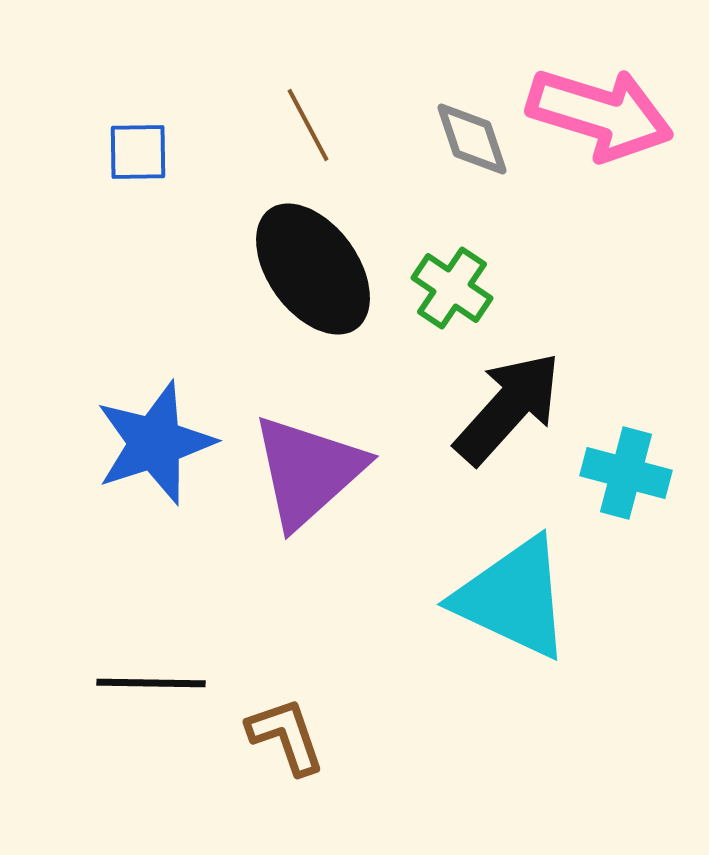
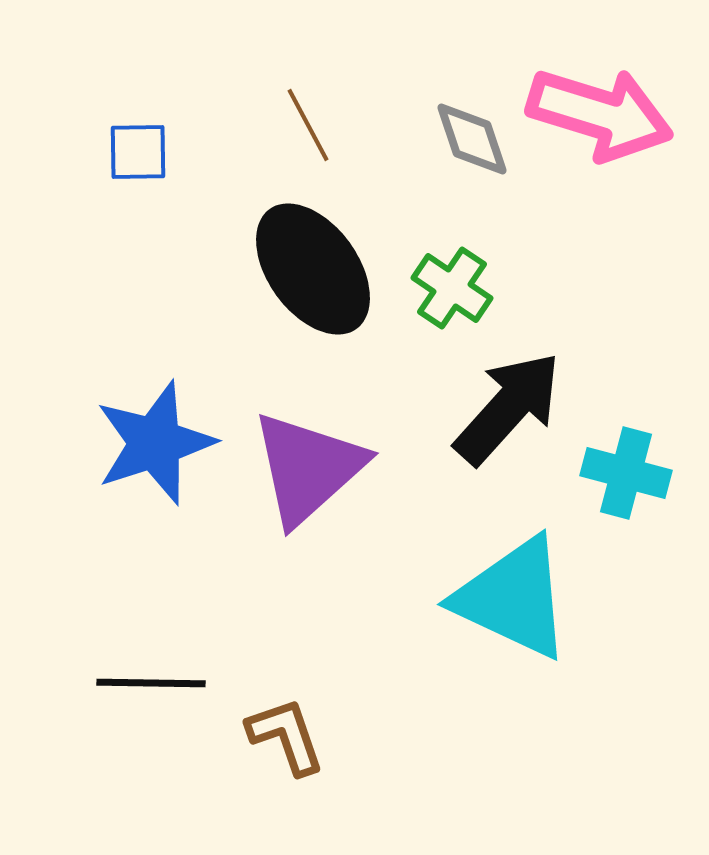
purple triangle: moved 3 px up
